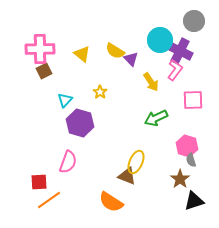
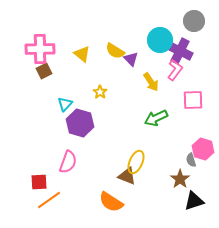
cyan triangle: moved 4 px down
pink hexagon: moved 16 px right, 3 px down
